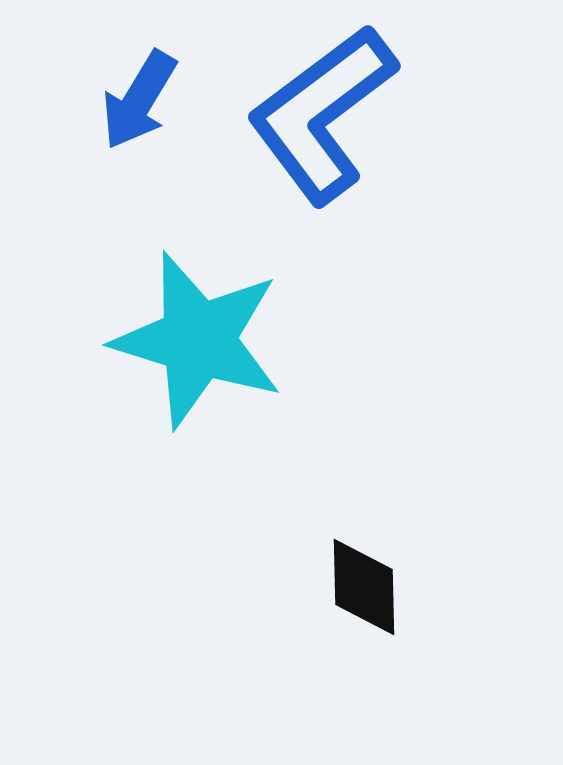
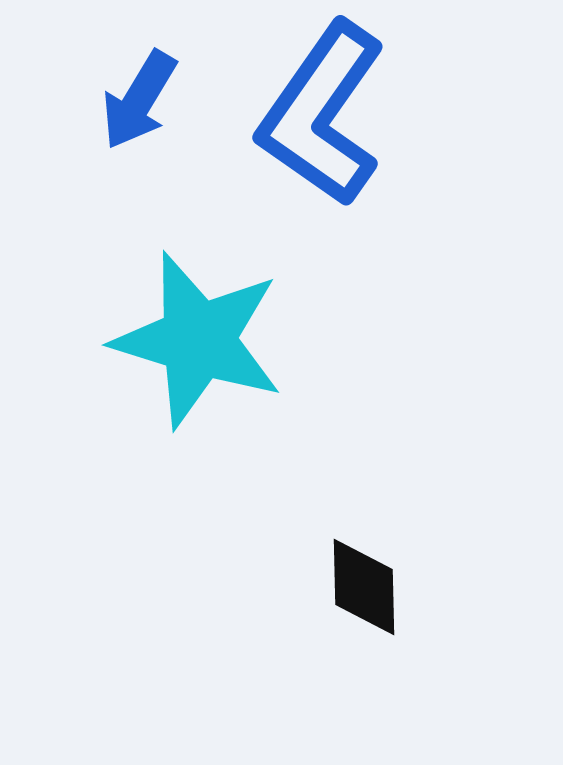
blue L-shape: rotated 18 degrees counterclockwise
